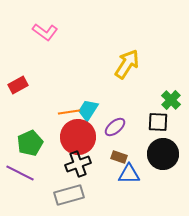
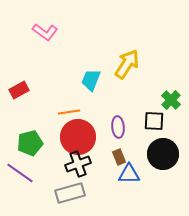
red rectangle: moved 1 px right, 5 px down
cyan trapezoid: moved 3 px right, 30 px up; rotated 10 degrees counterclockwise
black square: moved 4 px left, 1 px up
purple ellipse: moved 3 px right; rotated 55 degrees counterclockwise
green pentagon: rotated 10 degrees clockwise
brown rectangle: rotated 49 degrees clockwise
purple line: rotated 8 degrees clockwise
gray rectangle: moved 1 px right, 2 px up
